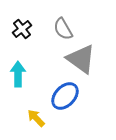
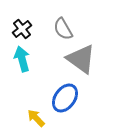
cyan arrow: moved 4 px right, 15 px up; rotated 15 degrees counterclockwise
blue ellipse: moved 2 px down; rotated 8 degrees counterclockwise
